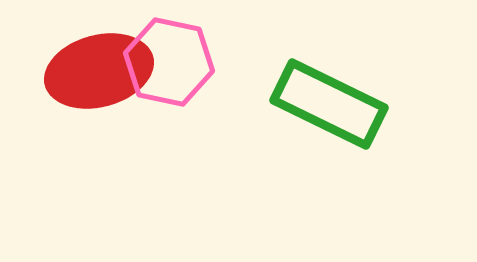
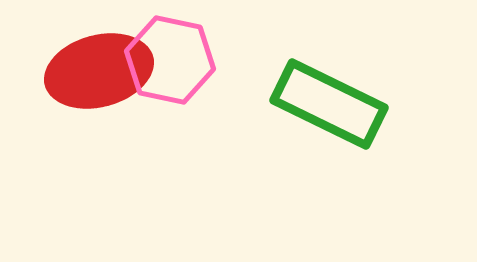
pink hexagon: moved 1 px right, 2 px up
